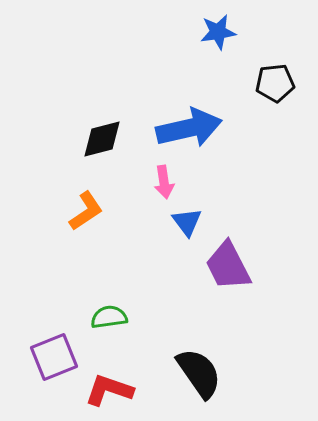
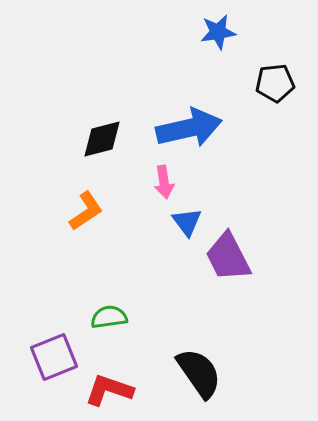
purple trapezoid: moved 9 px up
